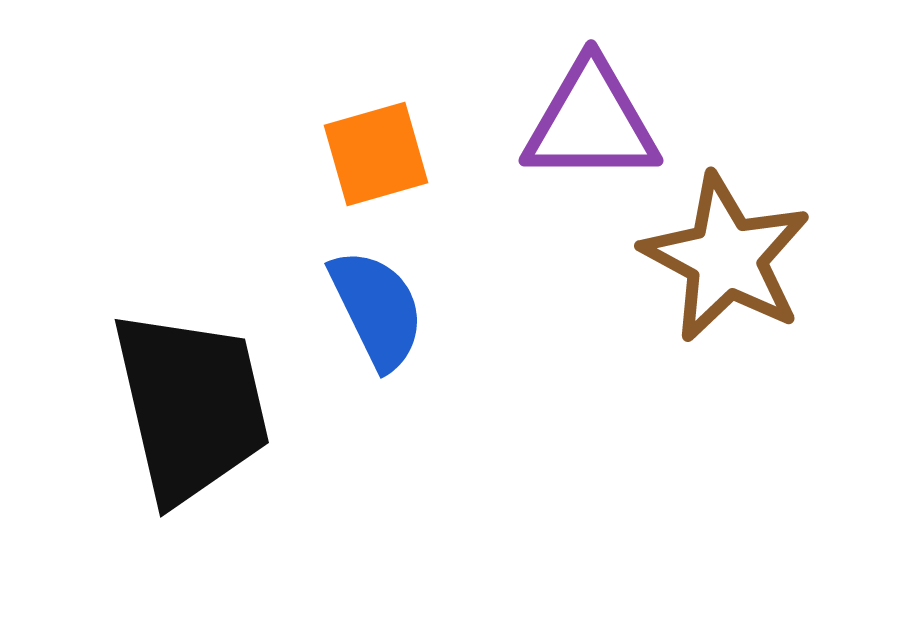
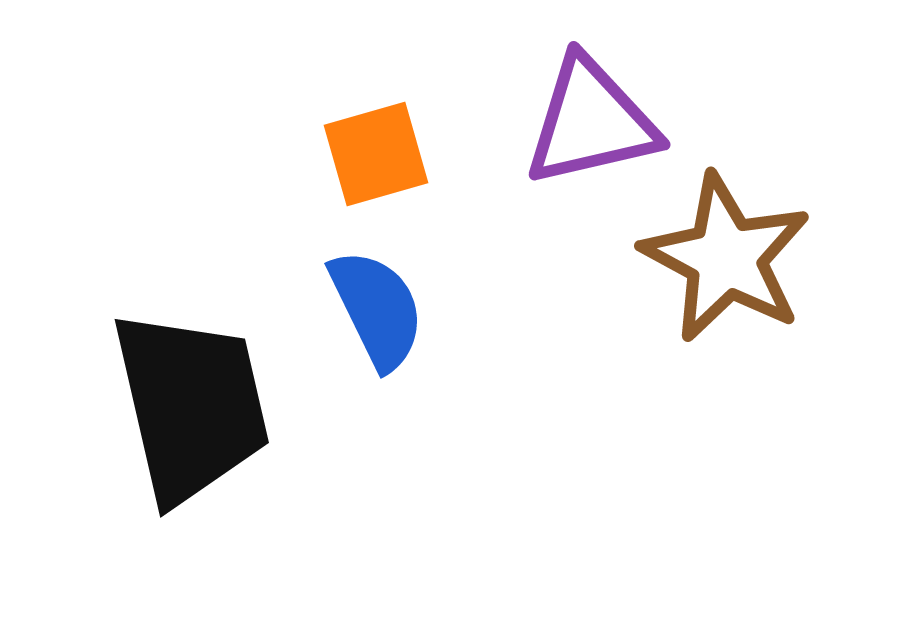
purple triangle: rotated 13 degrees counterclockwise
